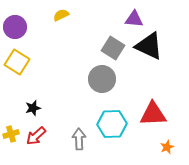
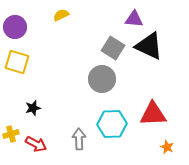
yellow square: rotated 15 degrees counterclockwise
red arrow: moved 8 px down; rotated 110 degrees counterclockwise
orange star: rotated 24 degrees counterclockwise
